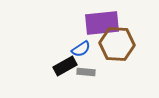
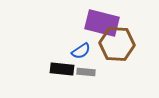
purple rectangle: rotated 20 degrees clockwise
blue semicircle: moved 2 px down
black rectangle: moved 3 px left, 3 px down; rotated 35 degrees clockwise
